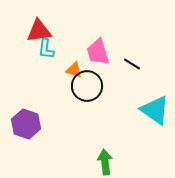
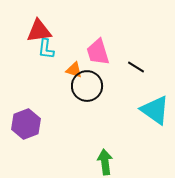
black line: moved 4 px right, 3 px down
purple hexagon: rotated 20 degrees clockwise
